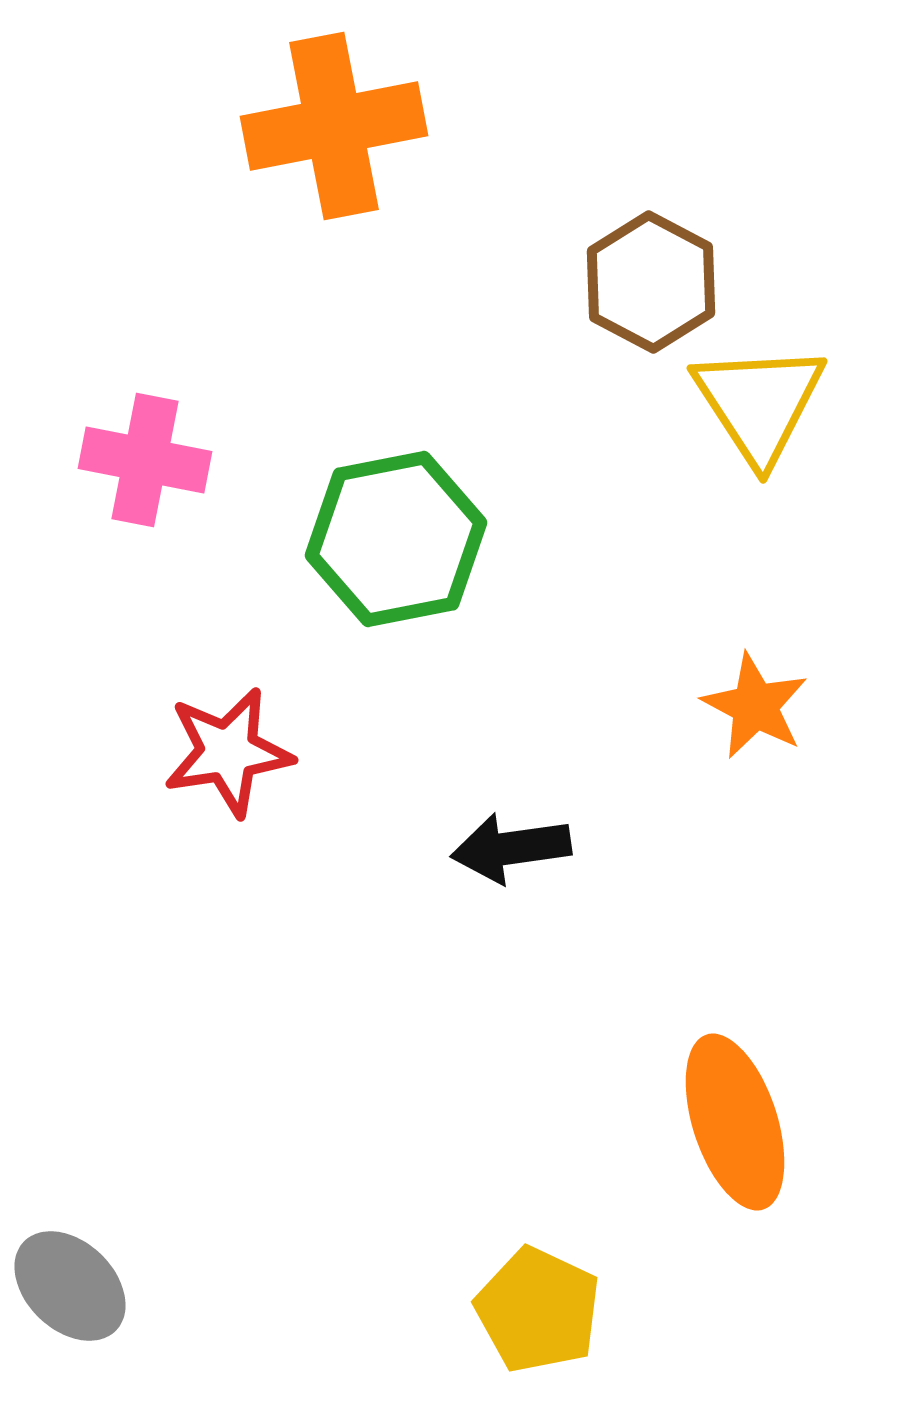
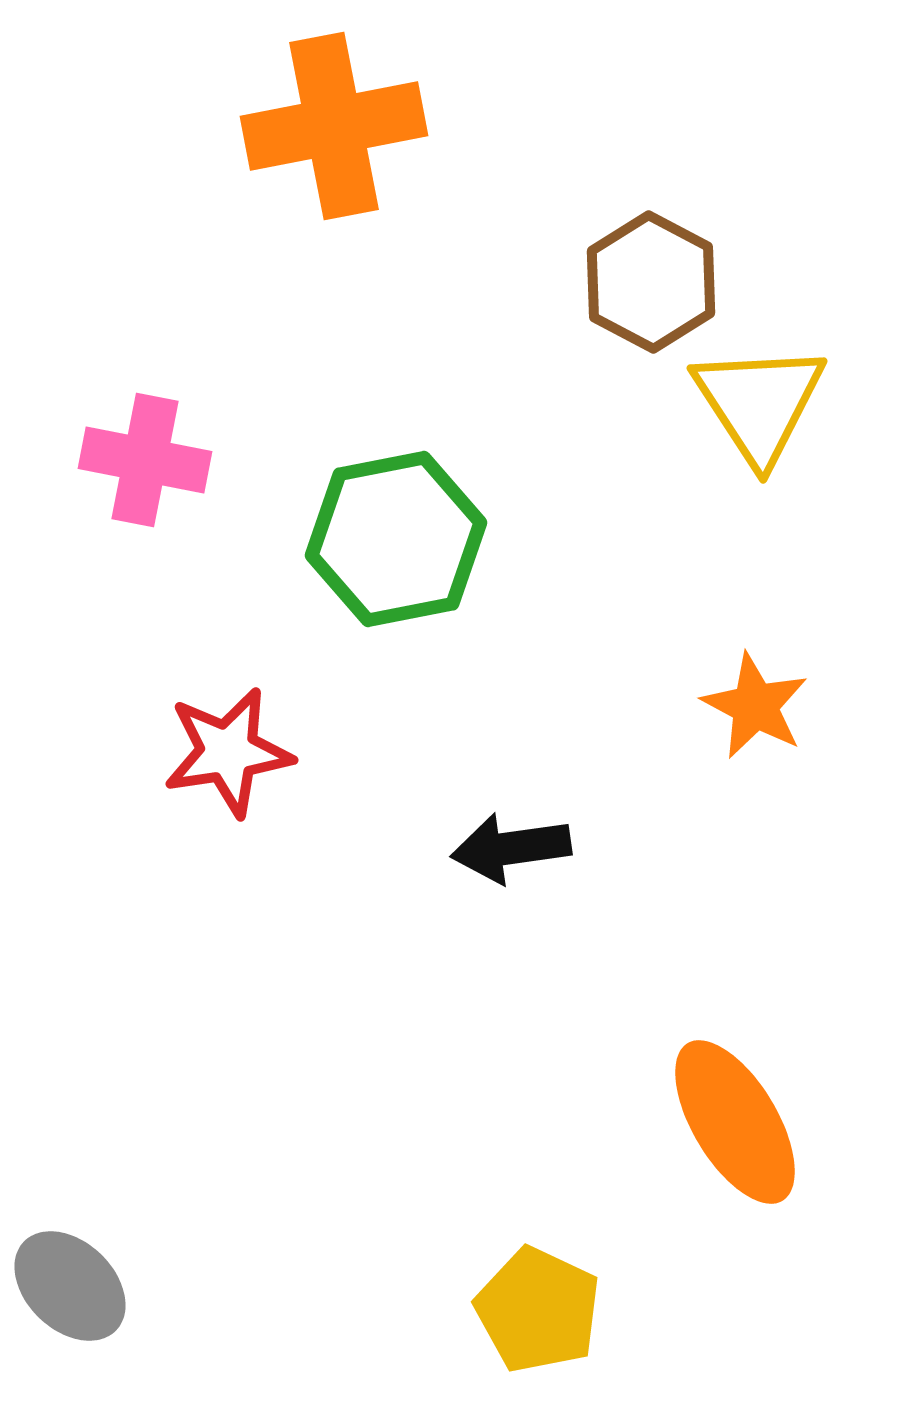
orange ellipse: rotated 13 degrees counterclockwise
